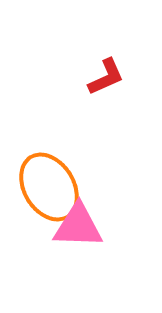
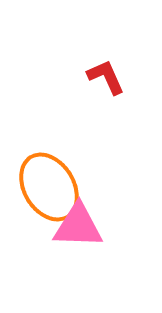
red L-shape: rotated 90 degrees counterclockwise
